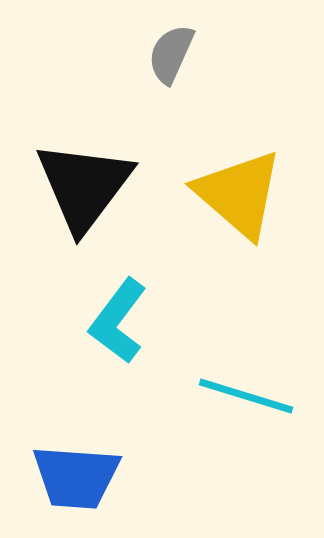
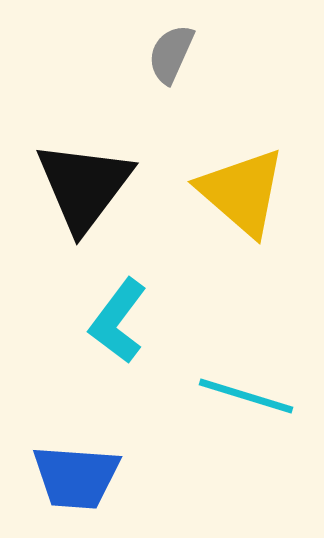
yellow triangle: moved 3 px right, 2 px up
